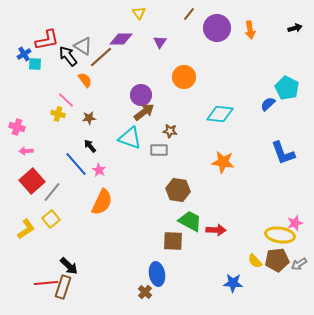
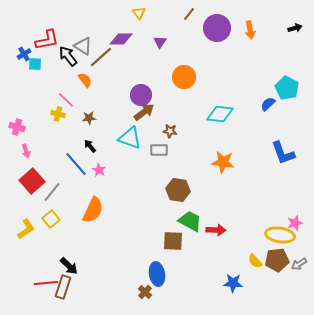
pink arrow at (26, 151): rotated 104 degrees counterclockwise
orange semicircle at (102, 202): moved 9 px left, 8 px down
